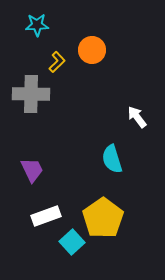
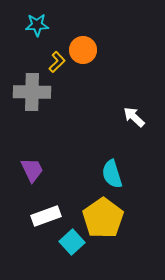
orange circle: moved 9 px left
gray cross: moved 1 px right, 2 px up
white arrow: moved 3 px left; rotated 10 degrees counterclockwise
cyan semicircle: moved 15 px down
